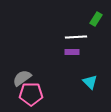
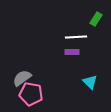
pink pentagon: rotated 10 degrees clockwise
